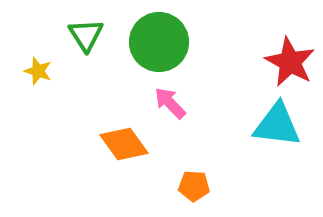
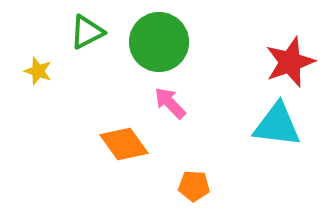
green triangle: moved 1 px right, 3 px up; rotated 36 degrees clockwise
red star: rotated 24 degrees clockwise
